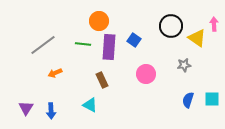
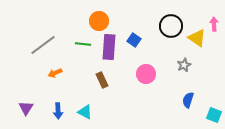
gray star: rotated 16 degrees counterclockwise
cyan square: moved 2 px right, 16 px down; rotated 21 degrees clockwise
cyan triangle: moved 5 px left, 7 px down
blue arrow: moved 7 px right
